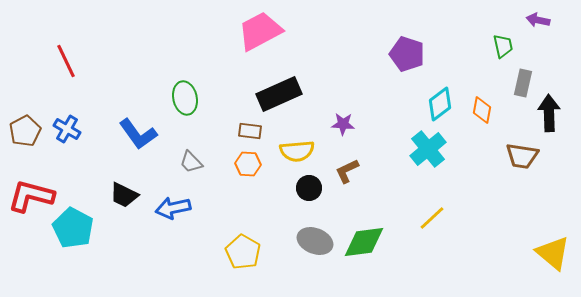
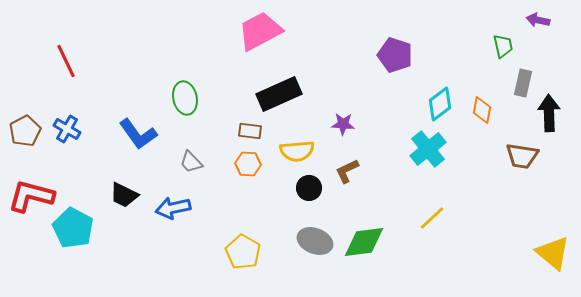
purple pentagon: moved 12 px left, 1 px down
